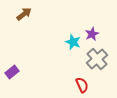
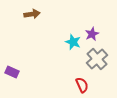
brown arrow: moved 8 px right; rotated 28 degrees clockwise
purple rectangle: rotated 64 degrees clockwise
